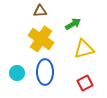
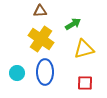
red square: rotated 28 degrees clockwise
